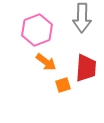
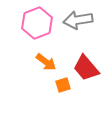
gray arrow: moved 4 px left, 2 px down; rotated 80 degrees clockwise
pink hexagon: moved 7 px up
red trapezoid: rotated 136 degrees clockwise
